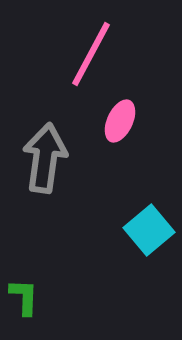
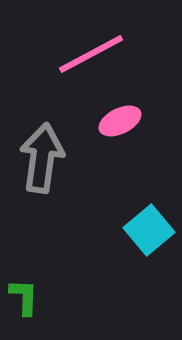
pink line: rotated 34 degrees clockwise
pink ellipse: rotated 39 degrees clockwise
gray arrow: moved 3 px left
